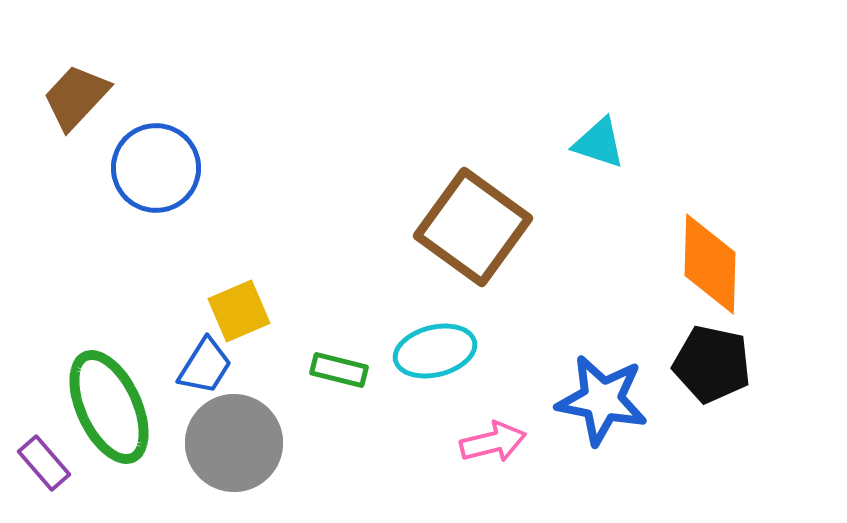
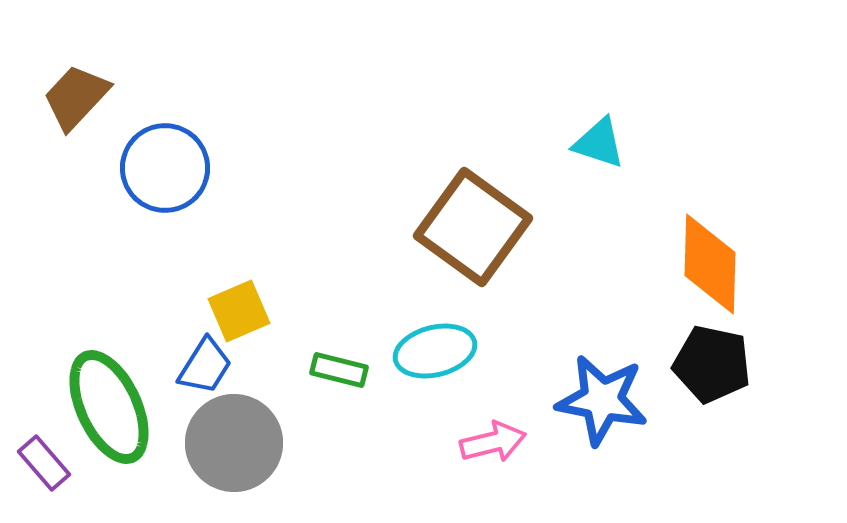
blue circle: moved 9 px right
